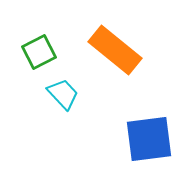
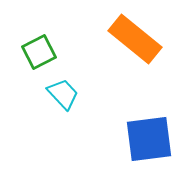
orange rectangle: moved 20 px right, 11 px up
